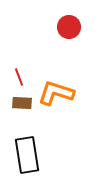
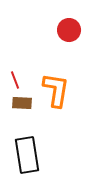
red circle: moved 3 px down
red line: moved 4 px left, 3 px down
orange L-shape: moved 3 px up; rotated 81 degrees clockwise
